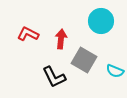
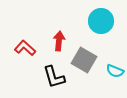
red L-shape: moved 3 px left, 14 px down; rotated 15 degrees clockwise
red arrow: moved 2 px left, 2 px down
black L-shape: rotated 10 degrees clockwise
